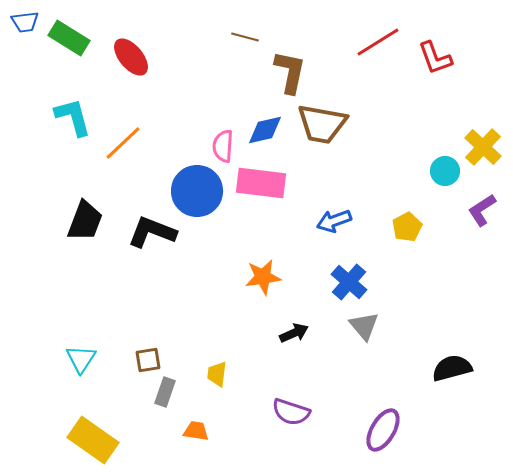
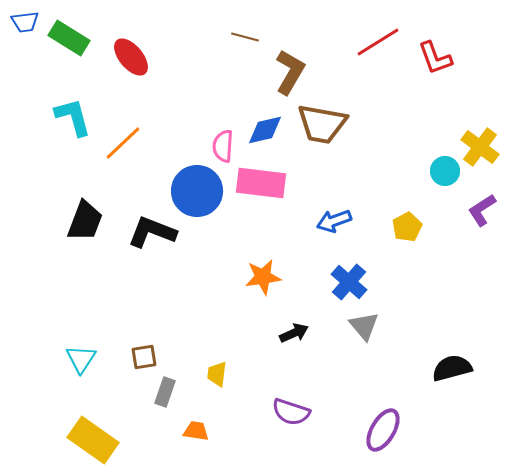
brown L-shape: rotated 18 degrees clockwise
yellow cross: moved 3 px left; rotated 6 degrees counterclockwise
brown square: moved 4 px left, 3 px up
